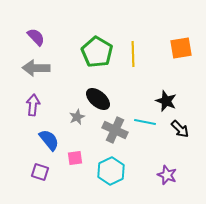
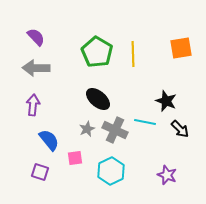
gray star: moved 10 px right, 12 px down
